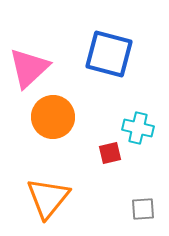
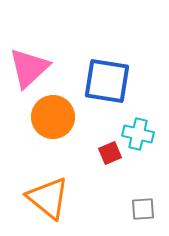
blue square: moved 2 px left, 27 px down; rotated 6 degrees counterclockwise
cyan cross: moved 6 px down
red square: rotated 10 degrees counterclockwise
orange triangle: rotated 30 degrees counterclockwise
